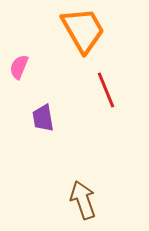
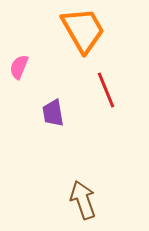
purple trapezoid: moved 10 px right, 5 px up
